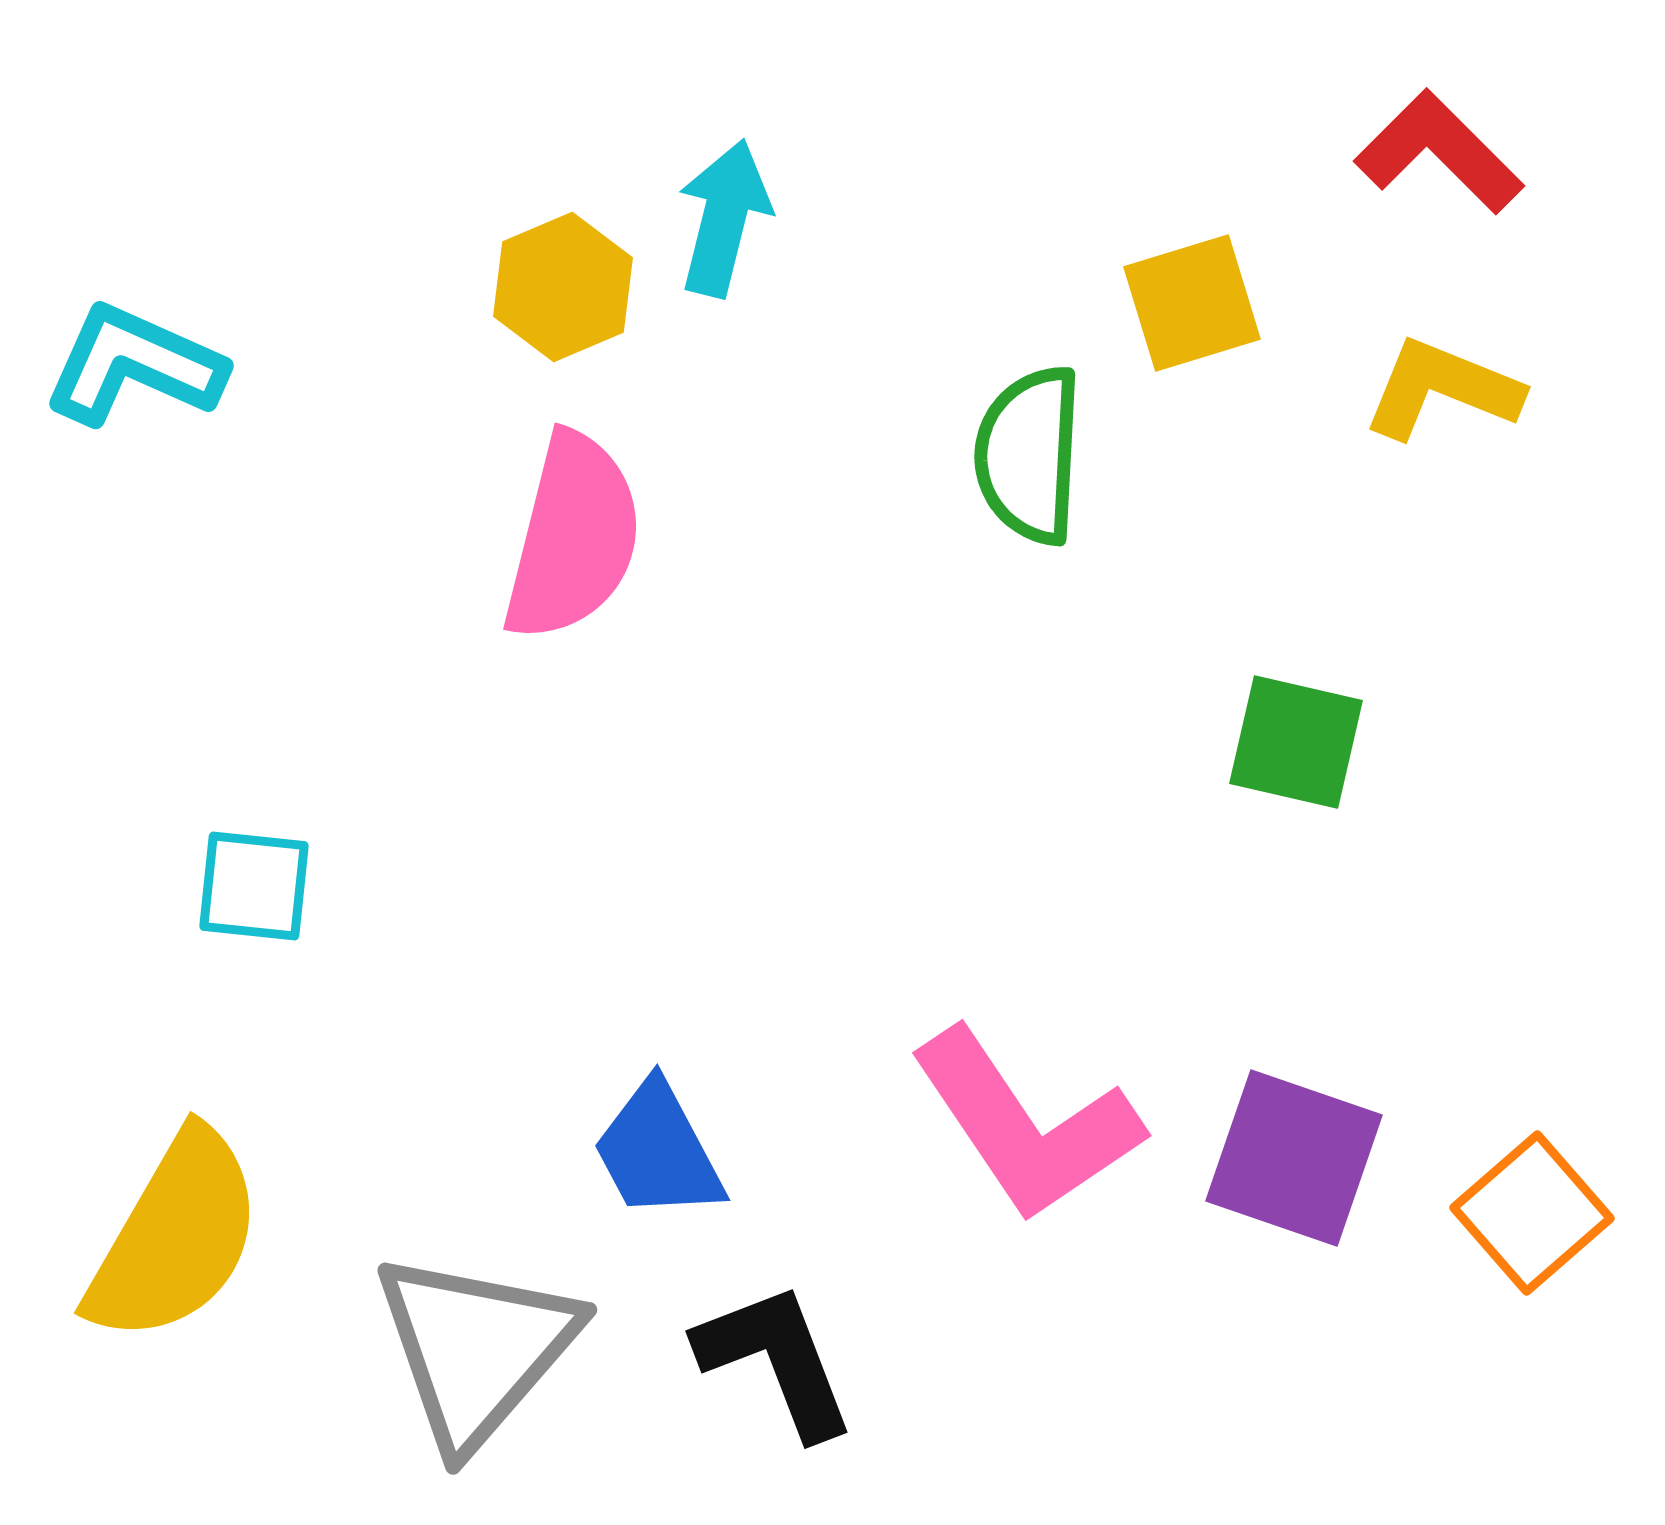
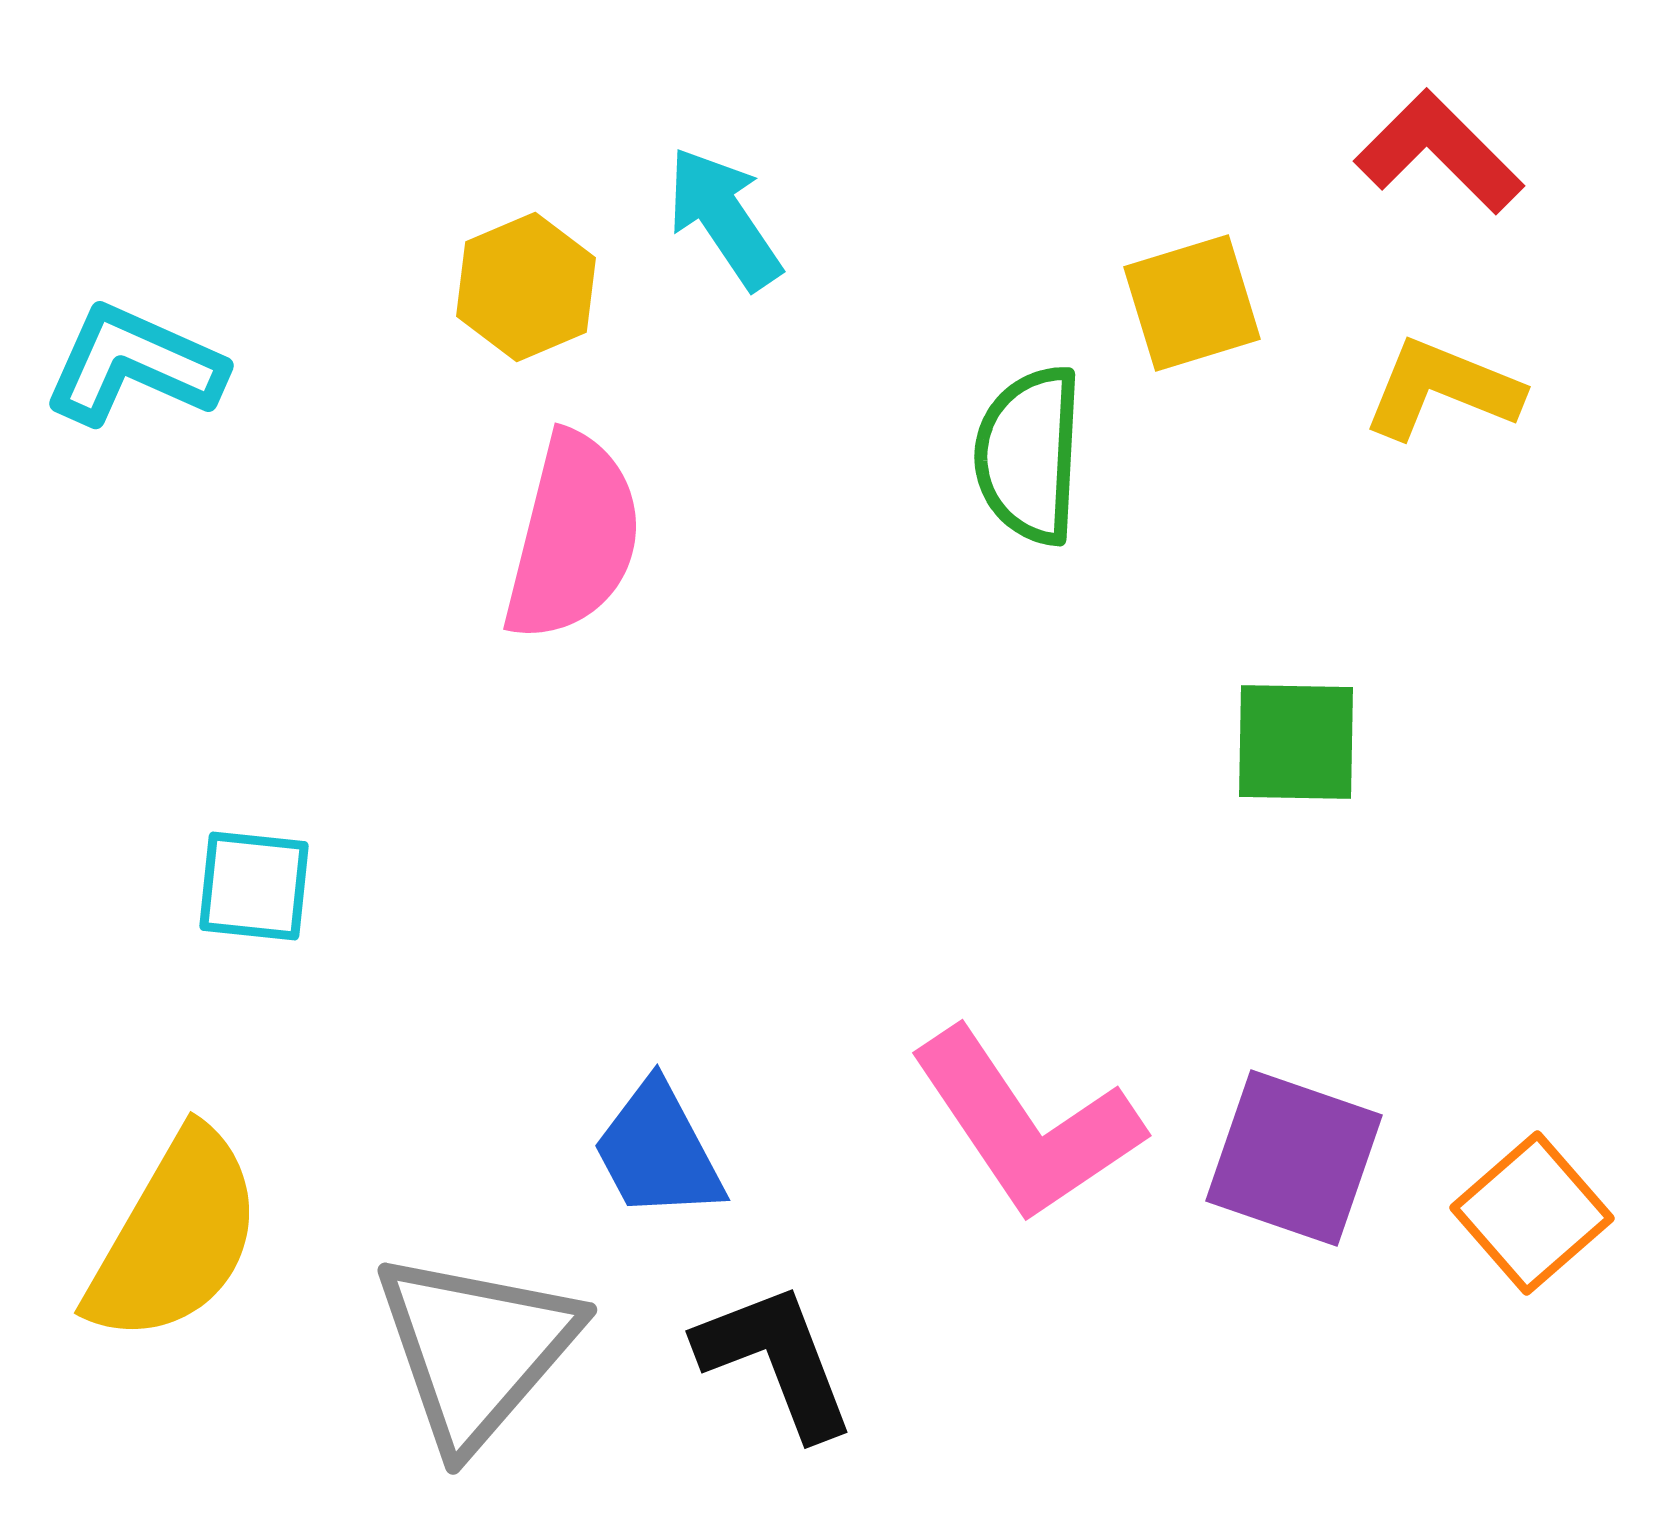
cyan arrow: rotated 48 degrees counterclockwise
yellow hexagon: moved 37 px left
green square: rotated 12 degrees counterclockwise
